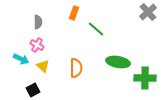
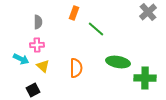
pink cross: rotated 32 degrees counterclockwise
